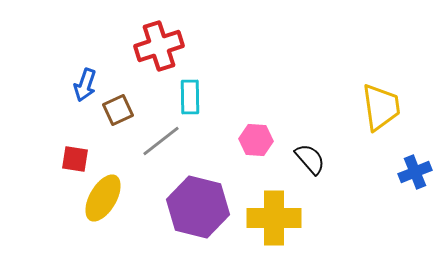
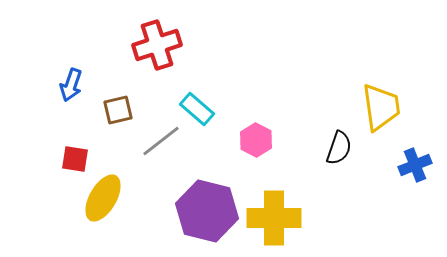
red cross: moved 2 px left, 1 px up
blue arrow: moved 14 px left
cyan rectangle: moved 7 px right, 12 px down; rotated 48 degrees counterclockwise
brown square: rotated 12 degrees clockwise
pink hexagon: rotated 24 degrees clockwise
black semicircle: moved 29 px right, 11 px up; rotated 60 degrees clockwise
blue cross: moved 7 px up
purple hexagon: moved 9 px right, 4 px down
